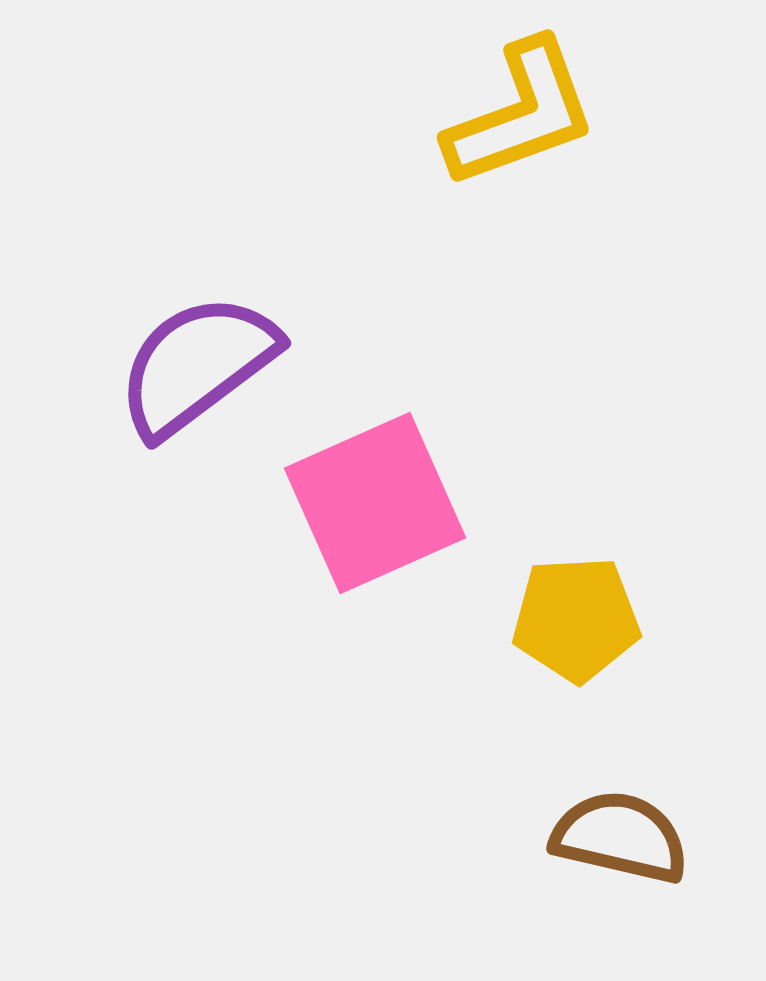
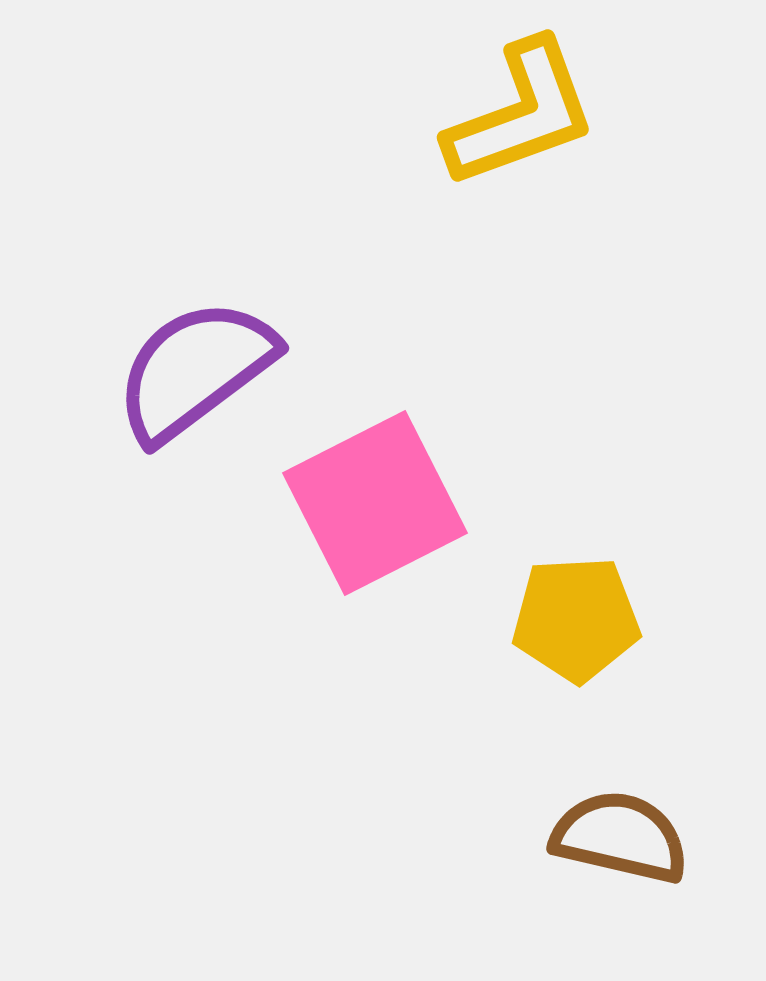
purple semicircle: moved 2 px left, 5 px down
pink square: rotated 3 degrees counterclockwise
